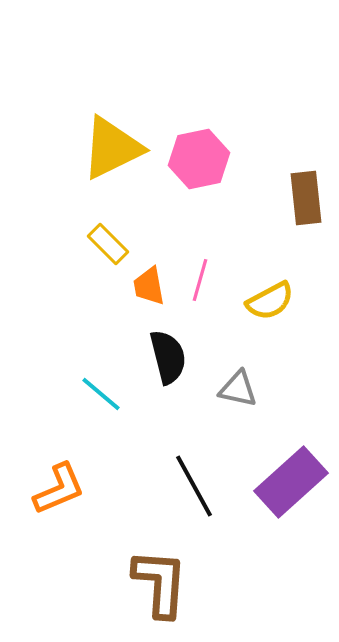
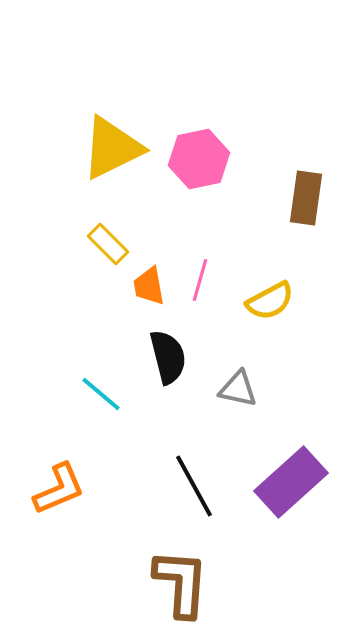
brown rectangle: rotated 14 degrees clockwise
brown L-shape: moved 21 px right
